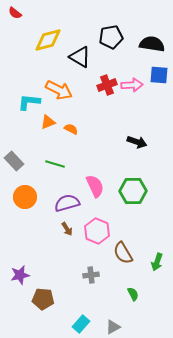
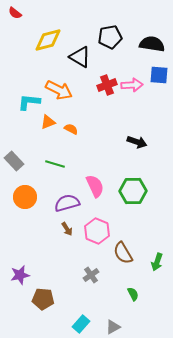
black pentagon: moved 1 px left
gray cross: rotated 28 degrees counterclockwise
